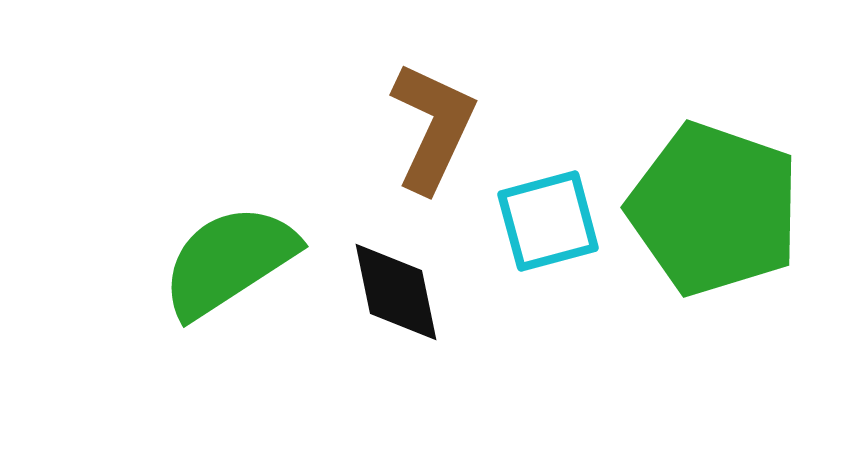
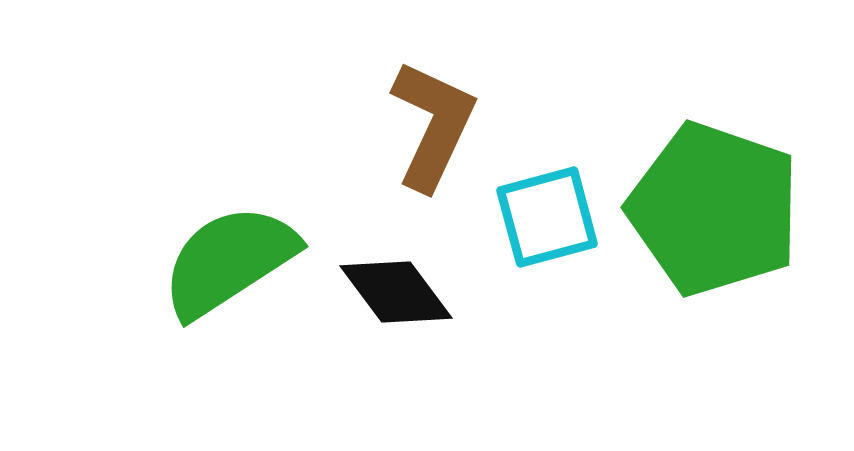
brown L-shape: moved 2 px up
cyan square: moved 1 px left, 4 px up
black diamond: rotated 25 degrees counterclockwise
